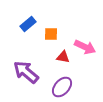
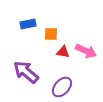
blue rectangle: rotated 28 degrees clockwise
pink arrow: moved 1 px right, 4 px down
red triangle: moved 5 px up
